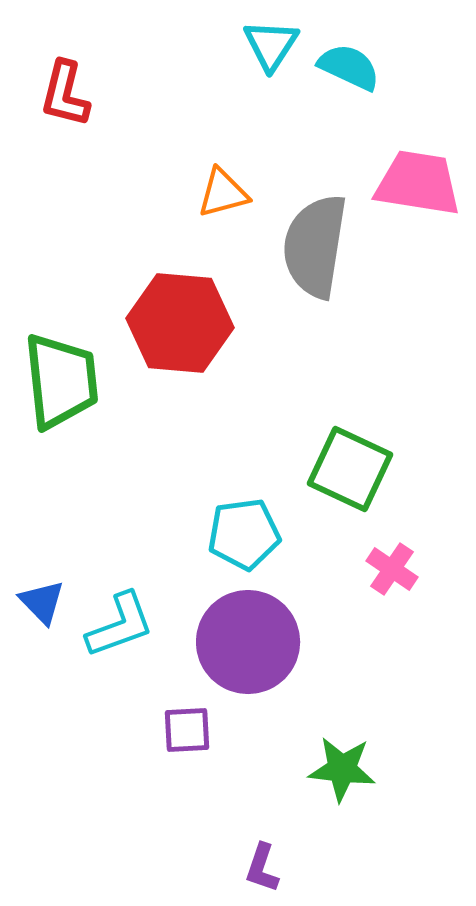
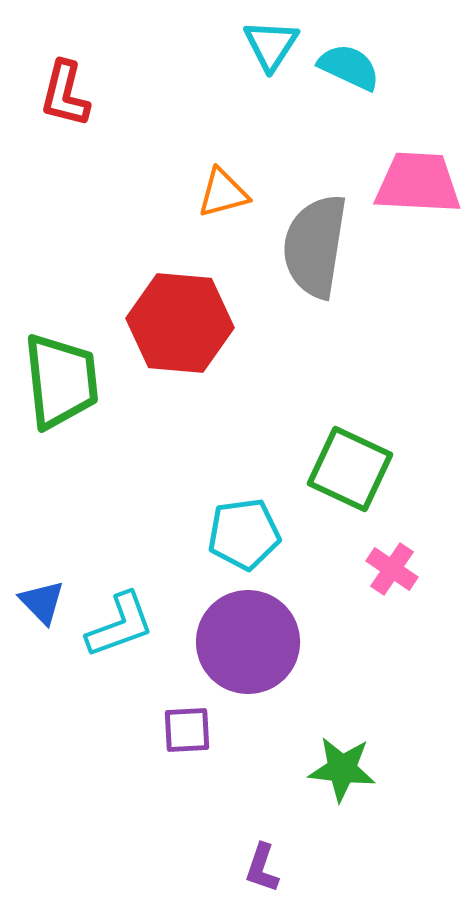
pink trapezoid: rotated 6 degrees counterclockwise
